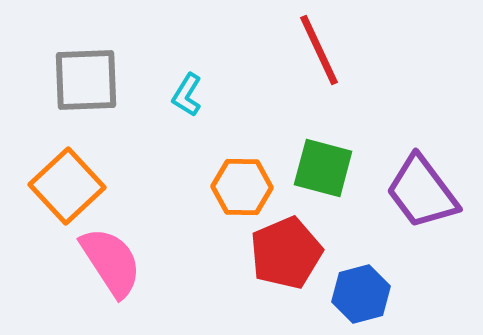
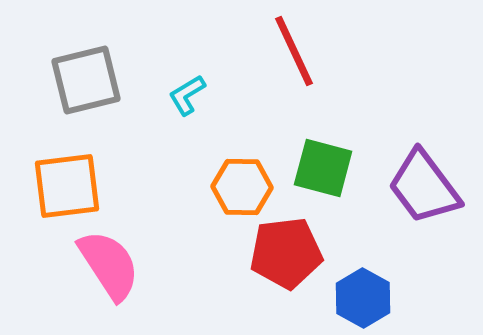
red line: moved 25 px left, 1 px down
gray square: rotated 12 degrees counterclockwise
cyan L-shape: rotated 27 degrees clockwise
orange square: rotated 36 degrees clockwise
purple trapezoid: moved 2 px right, 5 px up
red pentagon: rotated 16 degrees clockwise
pink semicircle: moved 2 px left, 3 px down
blue hexagon: moved 2 px right, 4 px down; rotated 16 degrees counterclockwise
